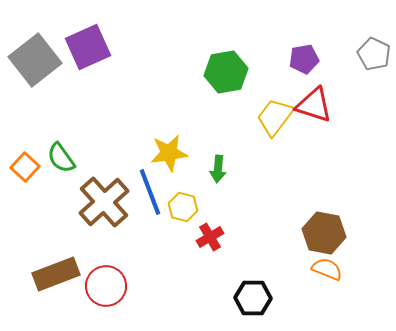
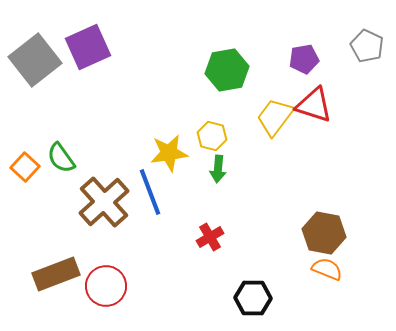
gray pentagon: moved 7 px left, 8 px up
green hexagon: moved 1 px right, 2 px up
yellow hexagon: moved 29 px right, 71 px up
